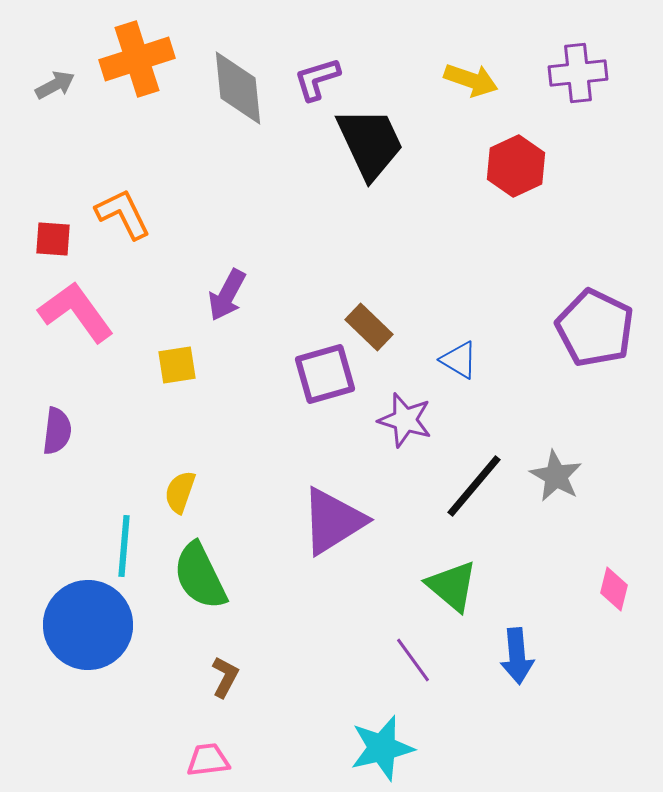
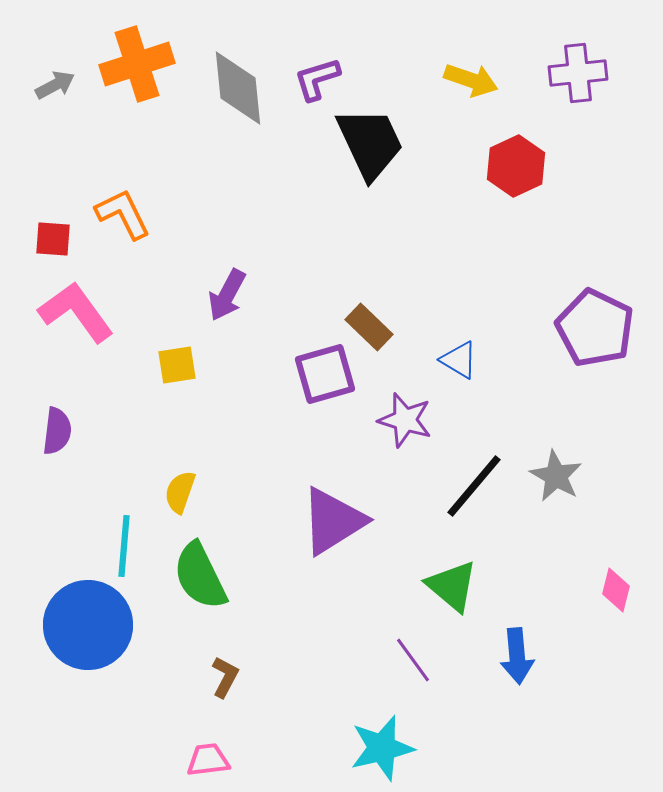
orange cross: moved 5 px down
pink diamond: moved 2 px right, 1 px down
